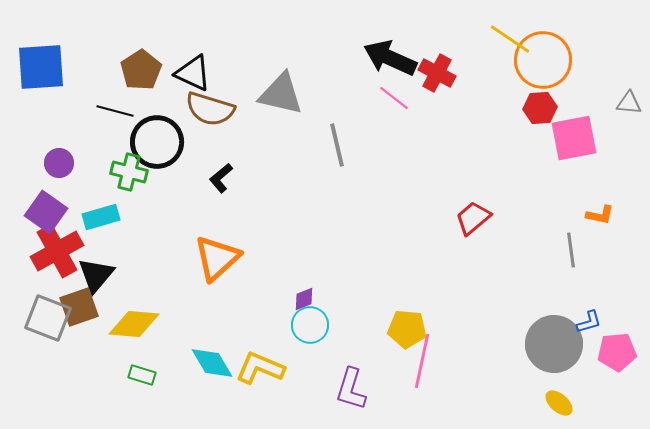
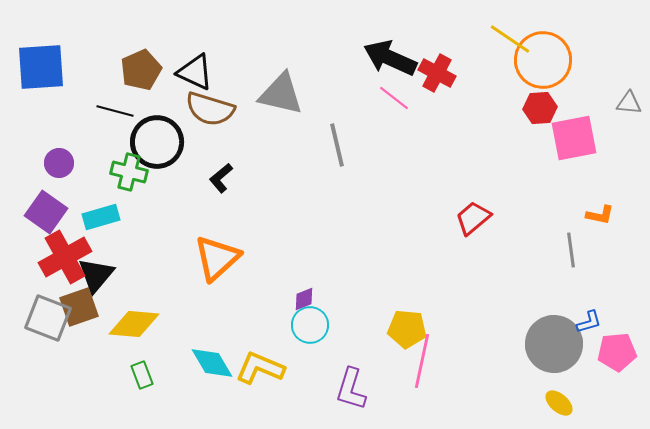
brown pentagon at (141, 70): rotated 9 degrees clockwise
black triangle at (193, 73): moved 2 px right, 1 px up
red cross at (57, 251): moved 8 px right, 6 px down
green rectangle at (142, 375): rotated 52 degrees clockwise
